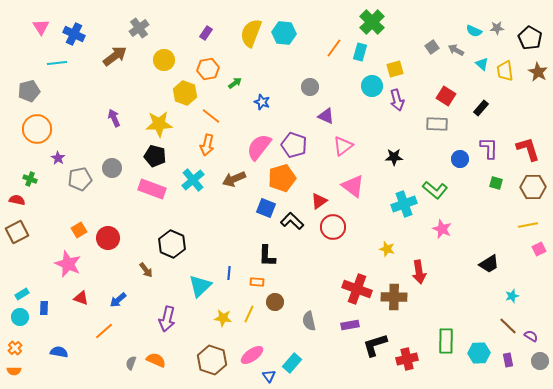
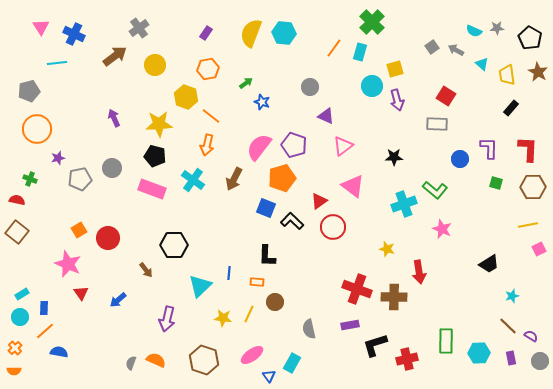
yellow circle at (164, 60): moved 9 px left, 5 px down
yellow trapezoid at (505, 71): moved 2 px right, 4 px down
green arrow at (235, 83): moved 11 px right
yellow hexagon at (185, 93): moved 1 px right, 4 px down
black rectangle at (481, 108): moved 30 px right
red L-shape at (528, 149): rotated 20 degrees clockwise
purple star at (58, 158): rotated 24 degrees clockwise
brown arrow at (234, 179): rotated 40 degrees counterclockwise
cyan cross at (193, 180): rotated 15 degrees counterclockwise
brown square at (17, 232): rotated 25 degrees counterclockwise
black hexagon at (172, 244): moved 2 px right, 1 px down; rotated 24 degrees counterclockwise
red triangle at (81, 298): moved 5 px up; rotated 35 degrees clockwise
gray semicircle at (309, 321): moved 8 px down
orange line at (104, 331): moved 59 px left
brown hexagon at (212, 360): moved 8 px left
purple rectangle at (508, 360): moved 3 px right, 2 px up
cyan rectangle at (292, 363): rotated 12 degrees counterclockwise
